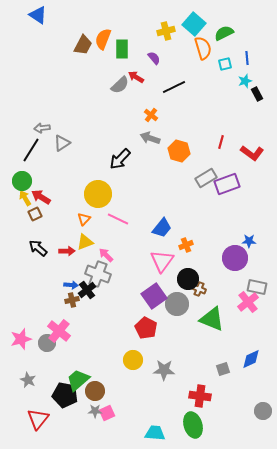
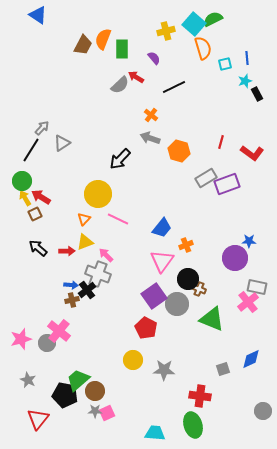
green semicircle at (224, 33): moved 11 px left, 14 px up
gray arrow at (42, 128): rotated 140 degrees clockwise
